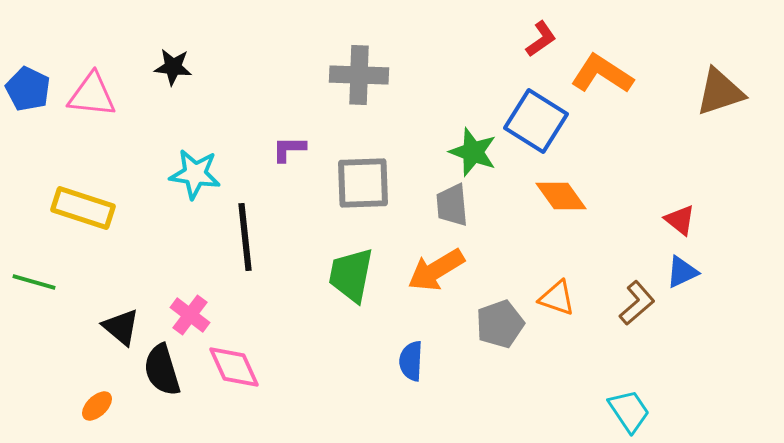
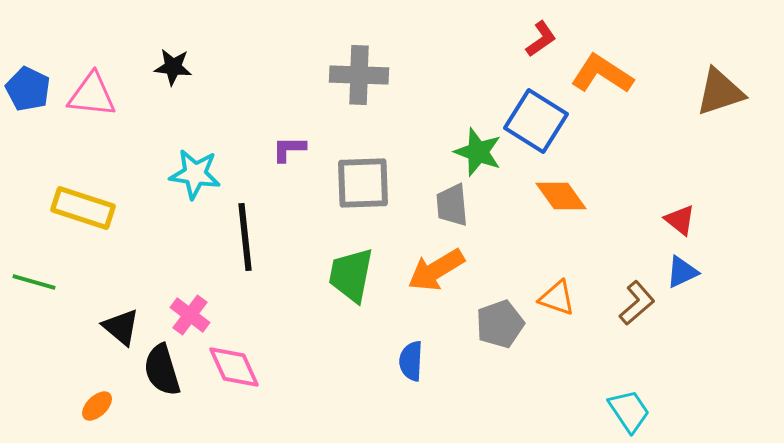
green star: moved 5 px right
